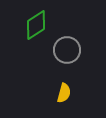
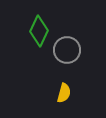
green diamond: moved 3 px right, 6 px down; rotated 32 degrees counterclockwise
